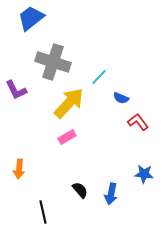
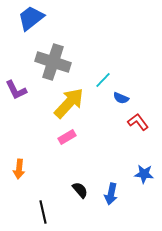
cyan line: moved 4 px right, 3 px down
